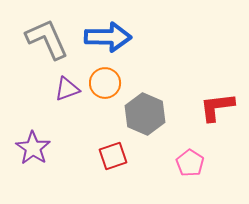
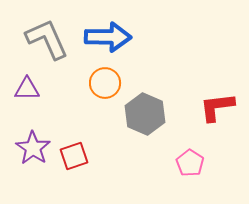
purple triangle: moved 40 px left; rotated 20 degrees clockwise
red square: moved 39 px left
